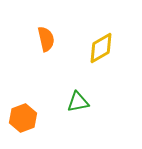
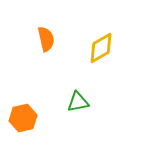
orange hexagon: rotated 8 degrees clockwise
